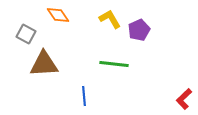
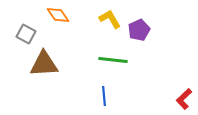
green line: moved 1 px left, 4 px up
blue line: moved 20 px right
